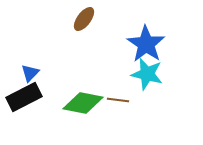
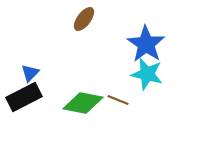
brown line: rotated 15 degrees clockwise
